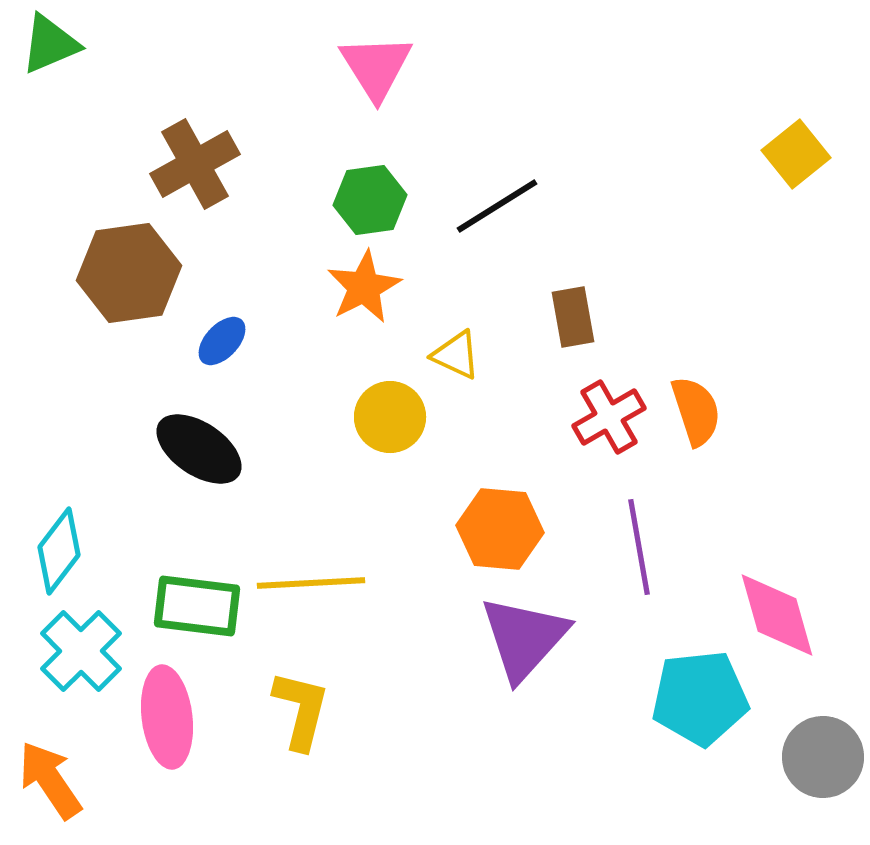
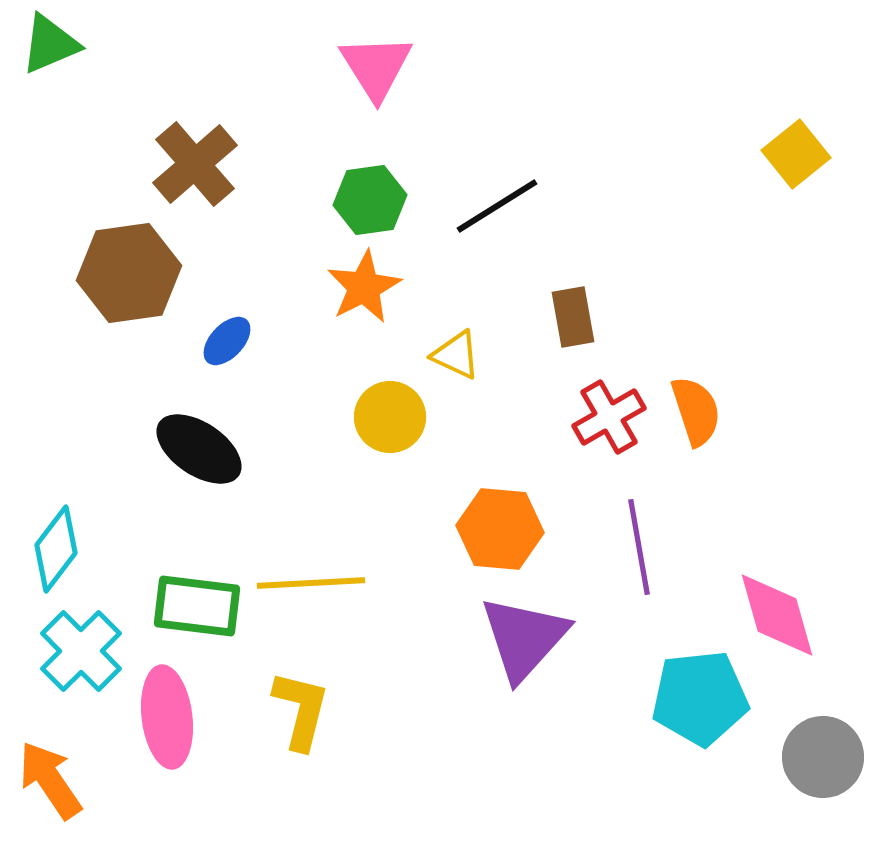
brown cross: rotated 12 degrees counterclockwise
blue ellipse: moved 5 px right
cyan diamond: moved 3 px left, 2 px up
